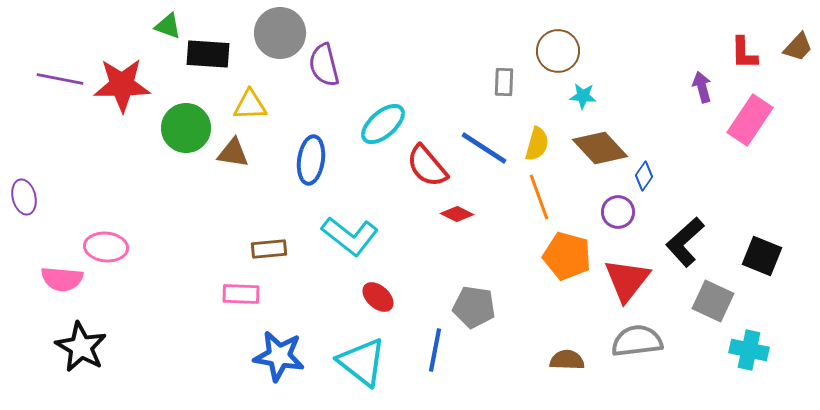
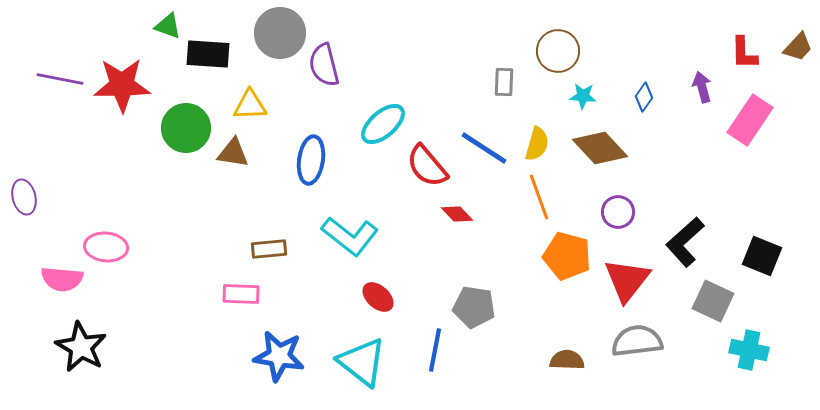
blue diamond at (644, 176): moved 79 px up
red diamond at (457, 214): rotated 20 degrees clockwise
